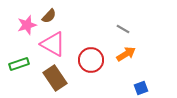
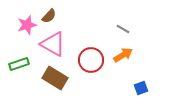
orange arrow: moved 3 px left, 1 px down
brown rectangle: rotated 25 degrees counterclockwise
